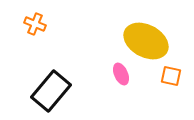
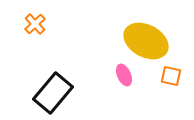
orange cross: rotated 25 degrees clockwise
pink ellipse: moved 3 px right, 1 px down
black rectangle: moved 2 px right, 2 px down
